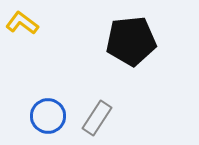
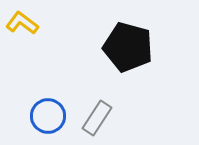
black pentagon: moved 3 px left, 6 px down; rotated 21 degrees clockwise
